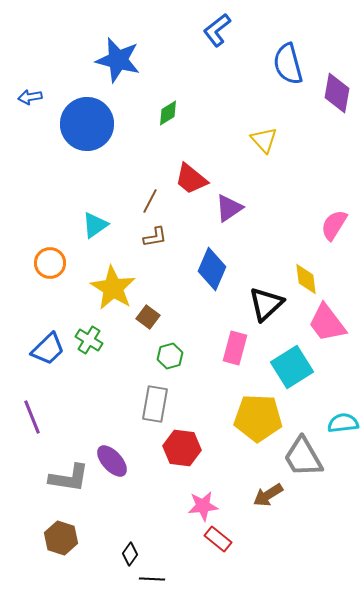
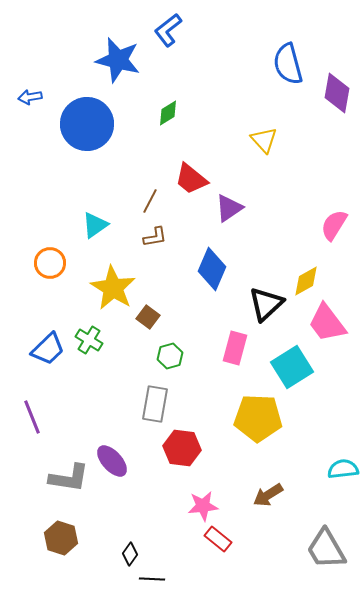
blue L-shape: moved 49 px left
yellow diamond: moved 2 px down; rotated 68 degrees clockwise
cyan semicircle: moved 46 px down
gray trapezoid: moved 23 px right, 92 px down
